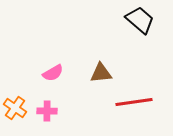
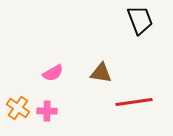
black trapezoid: rotated 28 degrees clockwise
brown triangle: rotated 15 degrees clockwise
orange cross: moved 3 px right
